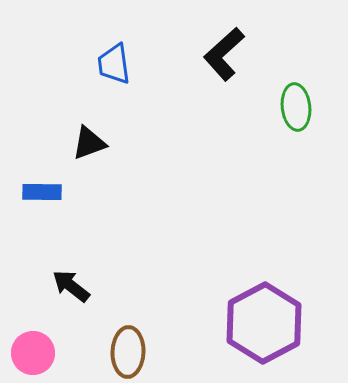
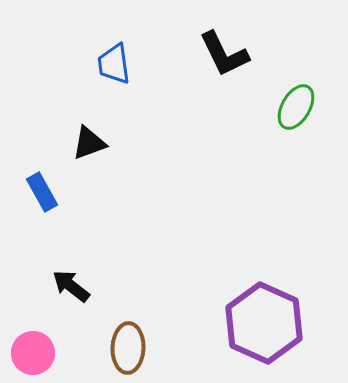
black L-shape: rotated 74 degrees counterclockwise
green ellipse: rotated 36 degrees clockwise
blue rectangle: rotated 60 degrees clockwise
purple hexagon: rotated 8 degrees counterclockwise
brown ellipse: moved 4 px up
